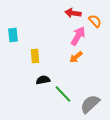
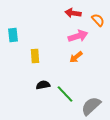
orange semicircle: moved 3 px right, 1 px up
pink arrow: rotated 42 degrees clockwise
black semicircle: moved 5 px down
green line: moved 2 px right
gray semicircle: moved 1 px right, 2 px down
